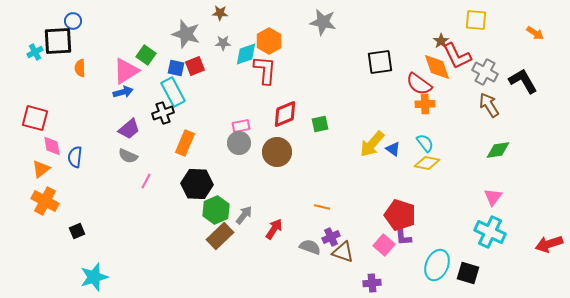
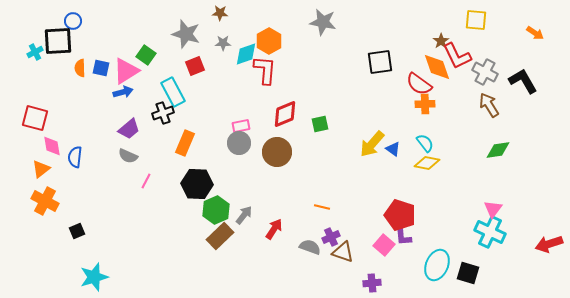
blue square at (176, 68): moved 75 px left
pink triangle at (493, 197): moved 12 px down
